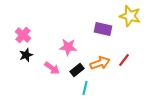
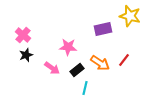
purple rectangle: rotated 24 degrees counterclockwise
orange arrow: rotated 54 degrees clockwise
